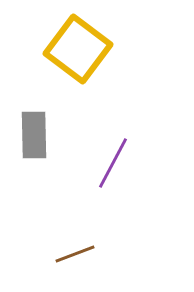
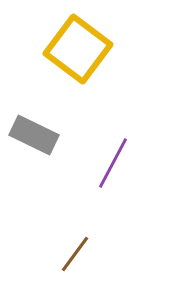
gray rectangle: rotated 63 degrees counterclockwise
brown line: rotated 33 degrees counterclockwise
